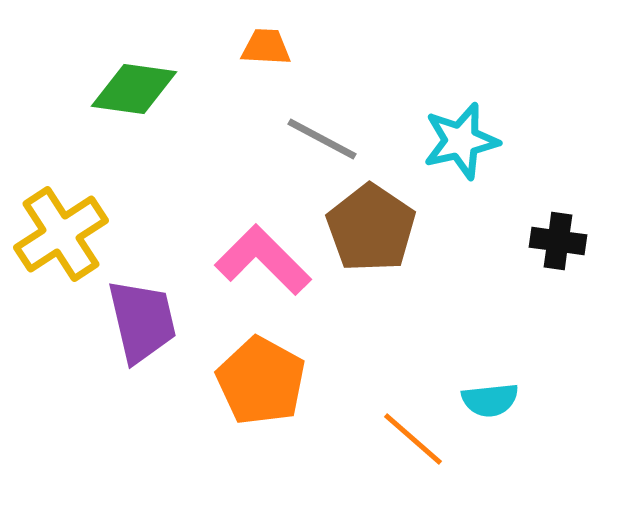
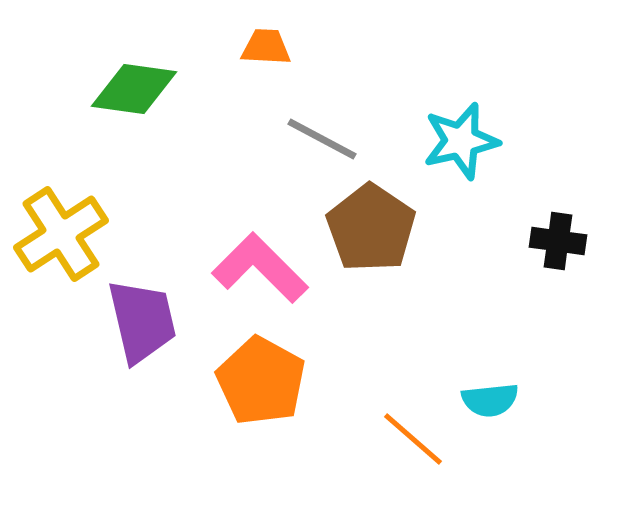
pink L-shape: moved 3 px left, 8 px down
